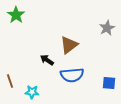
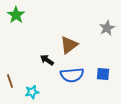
blue square: moved 6 px left, 9 px up
cyan star: rotated 16 degrees counterclockwise
